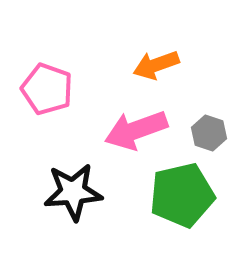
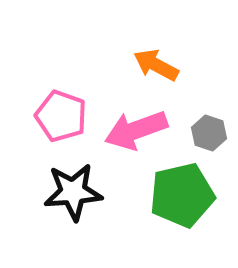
orange arrow: rotated 48 degrees clockwise
pink pentagon: moved 14 px right, 27 px down
